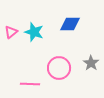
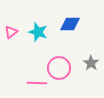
cyan star: moved 4 px right
pink line: moved 7 px right, 1 px up
